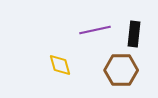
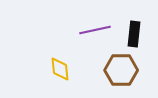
yellow diamond: moved 4 px down; rotated 10 degrees clockwise
